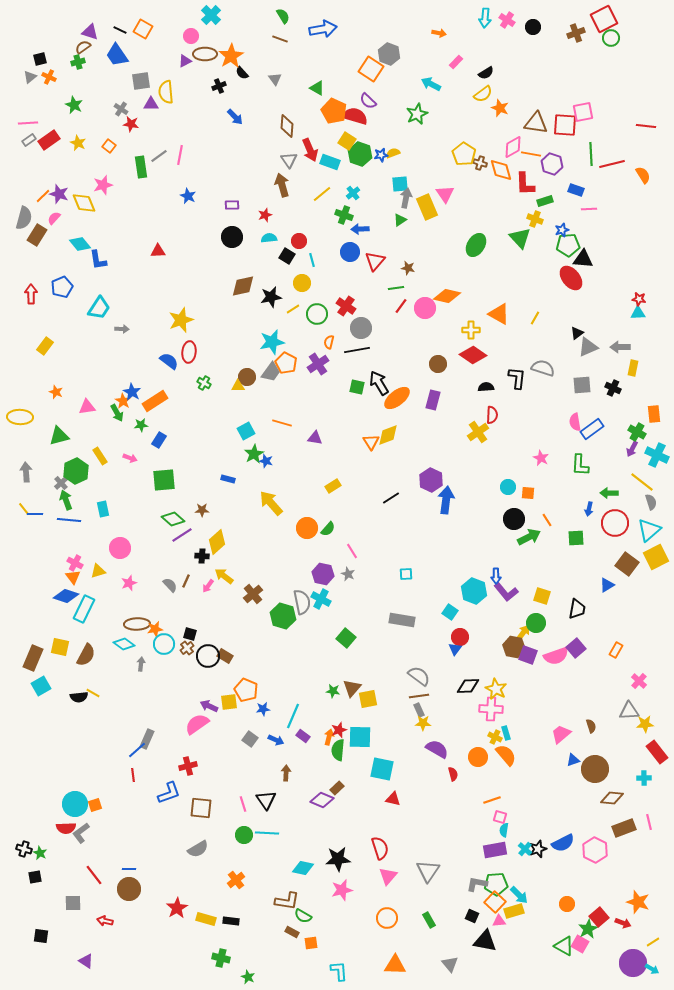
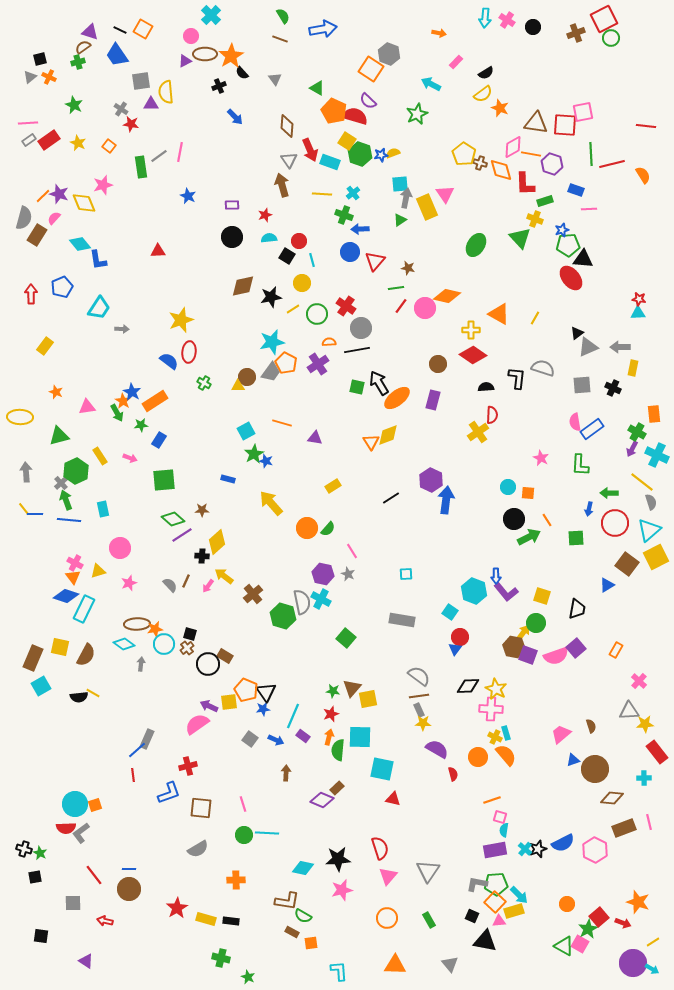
pink line at (180, 155): moved 3 px up
yellow line at (322, 194): rotated 42 degrees clockwise
orange semicircle at (329, 342): rotated 72 degrees clockwise
black circle at (208, 656): moved 8 px down
red star at (339, 730): moved 8 px left, 16 px up
black triangle at (266, 800): moved 108 px up
orange cross at (236, 880): rotated 36 degrees clockwise
